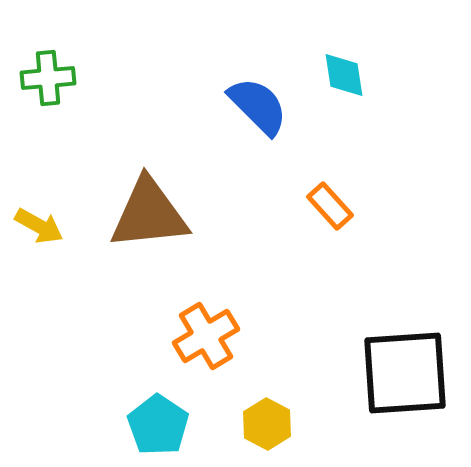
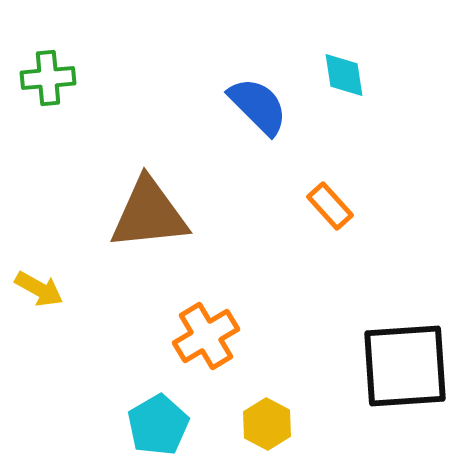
yellow arrow: moved 63 px down
black square: moved 7 px up
cyan pentagon: rotated 8 degrees clockwise
